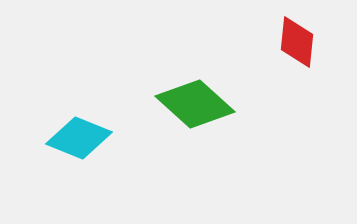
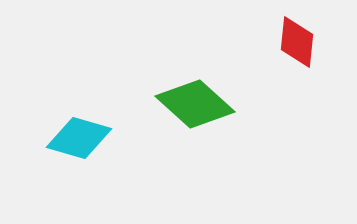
cyan diamond: rotated 6 degrees counterclockwise
